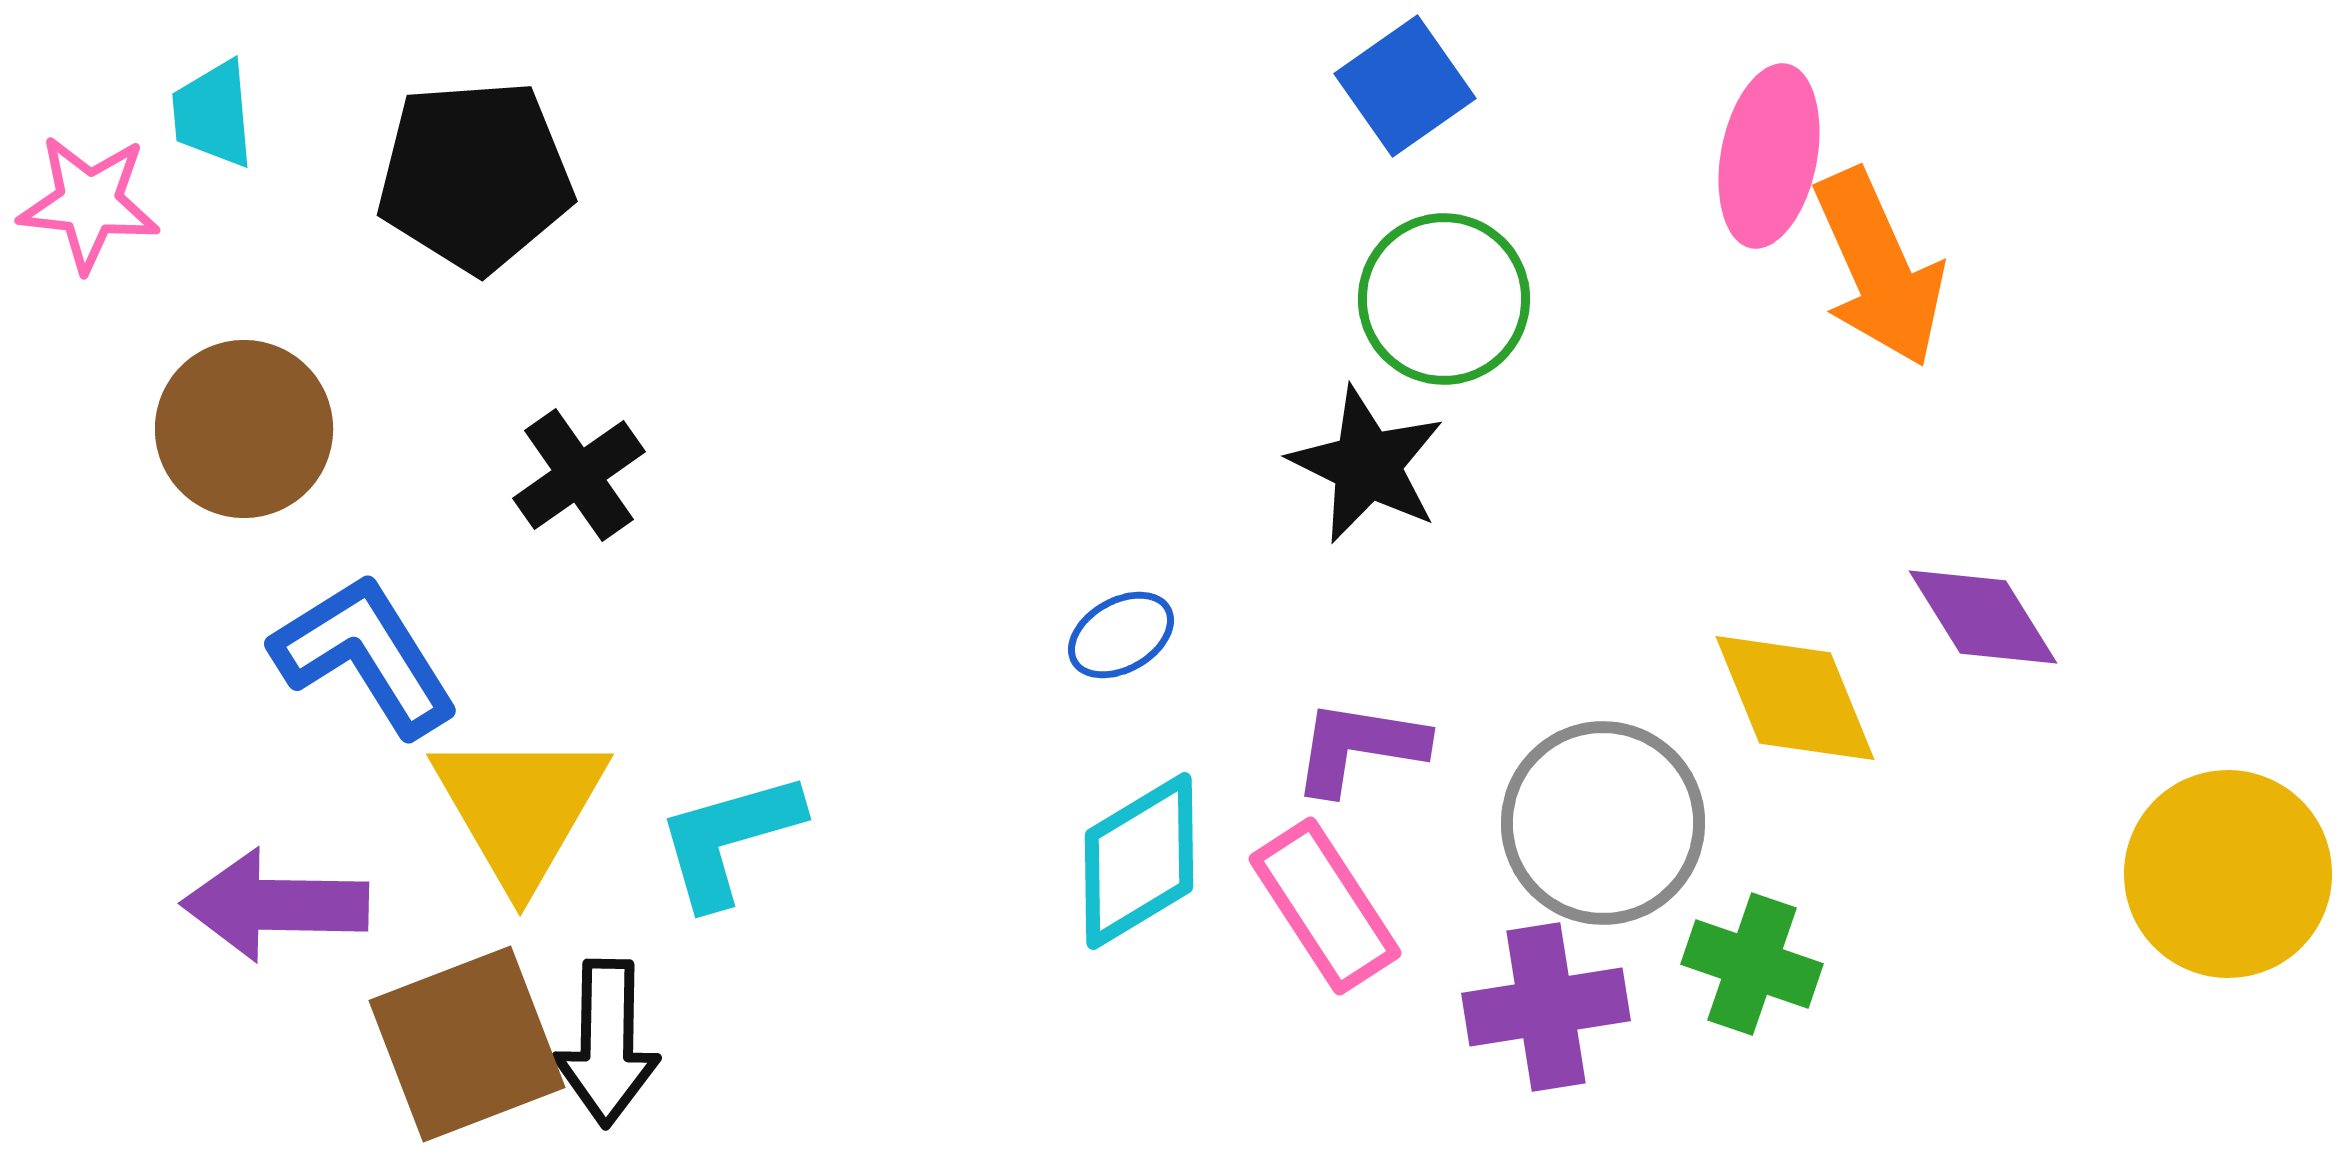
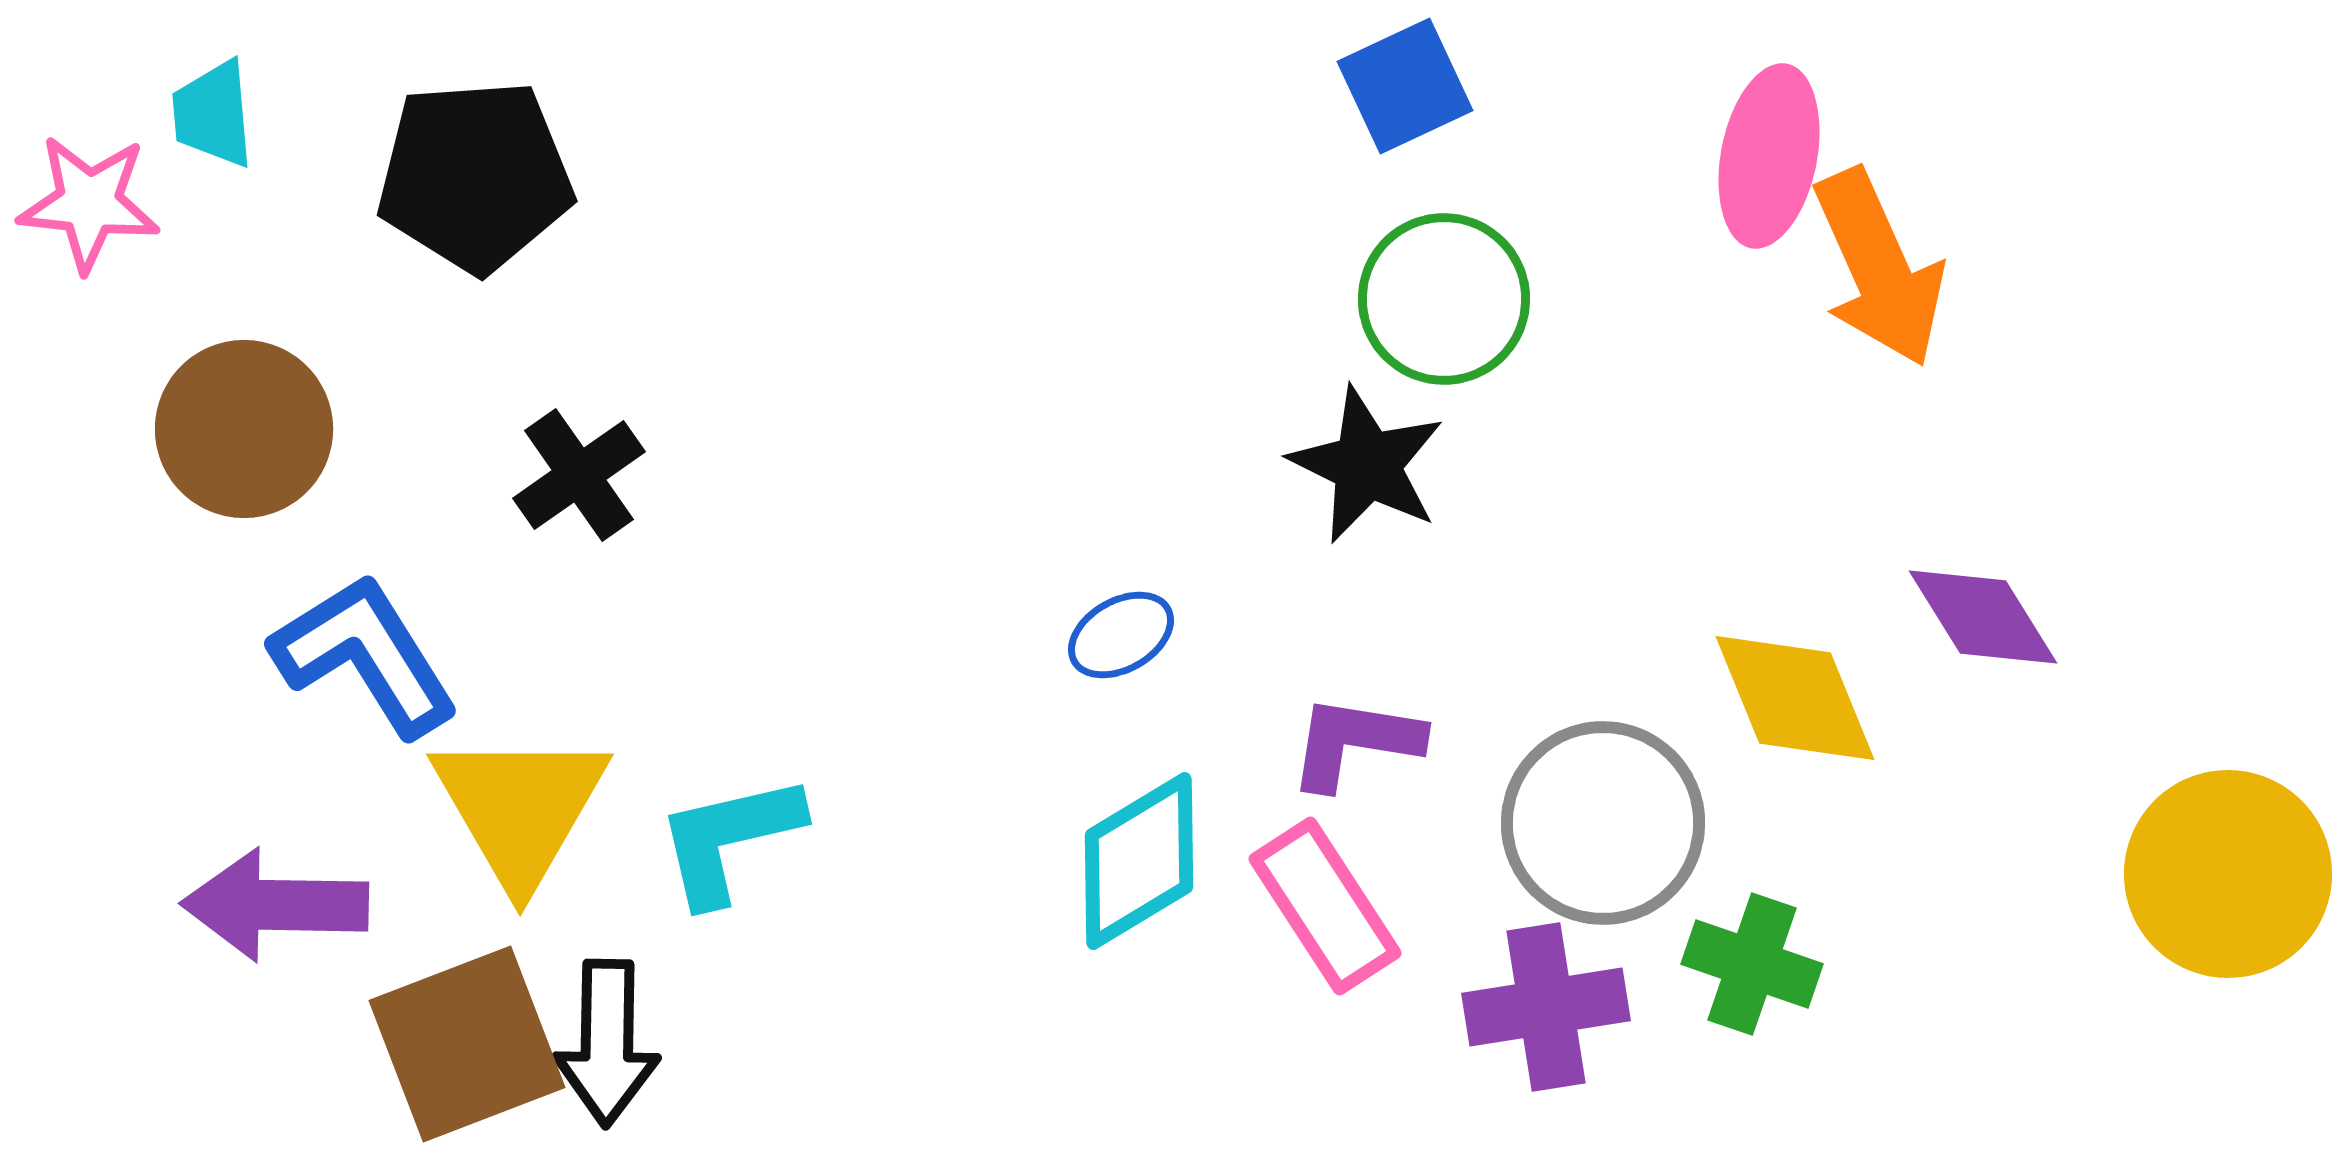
blue square: rotated 10 degrees clockwise
purple L-shape: moved 4 px left, 5 px up
cyan L-shape: rotated 3 degrees clockwise
